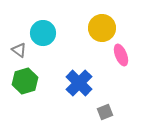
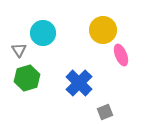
yellow circle: moved 1 px right, 2 px down
gray triangle: rotated 21 degrees clockwise
green hexagon: moved 2 px right, 3 px up
